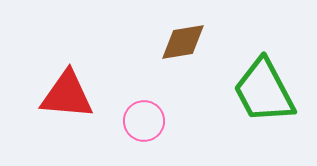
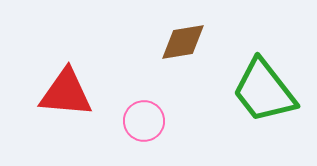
green trapezoid: rotated 10 degrees counterclockwise
red triangle: moved 1 px left, 2 px up
